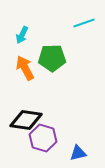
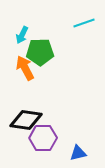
green pentagon: moved 12 px left, 6 px up
purple hexagon: rotated 16 degrees counterclockwise
